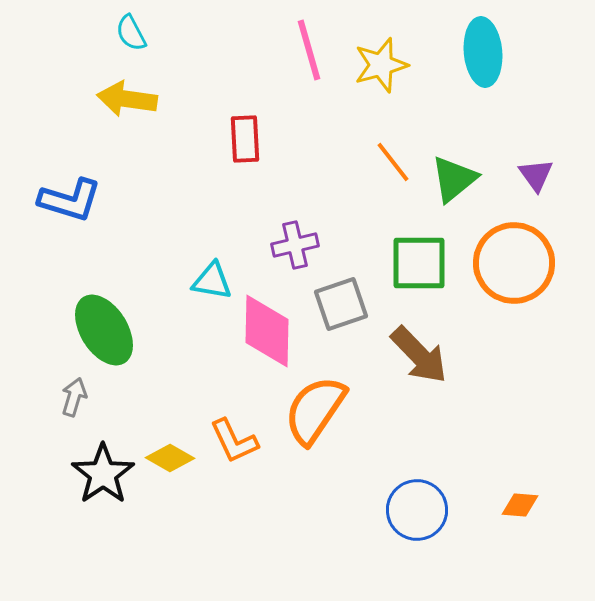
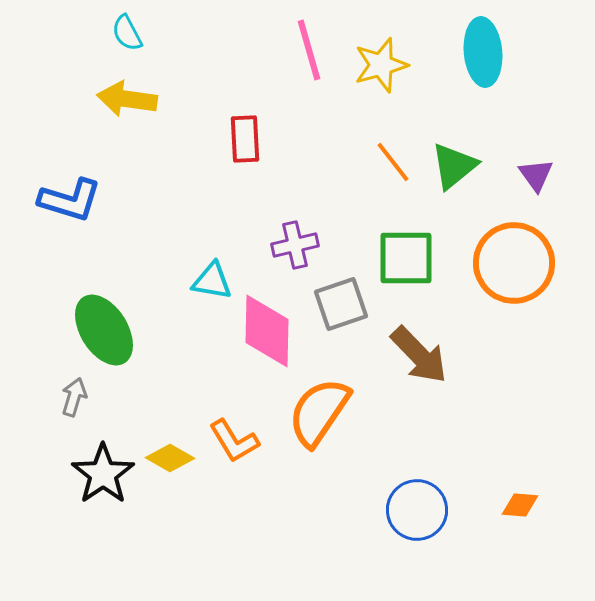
cyan semicircle: moved 4 px left
green triangle: moved 13 px up
green square: moved 13 px left, 5 px up
orange semicircle: moved 4 px right, 2 px down
orange L-shape: rotated 6 degrees counterclockwise
